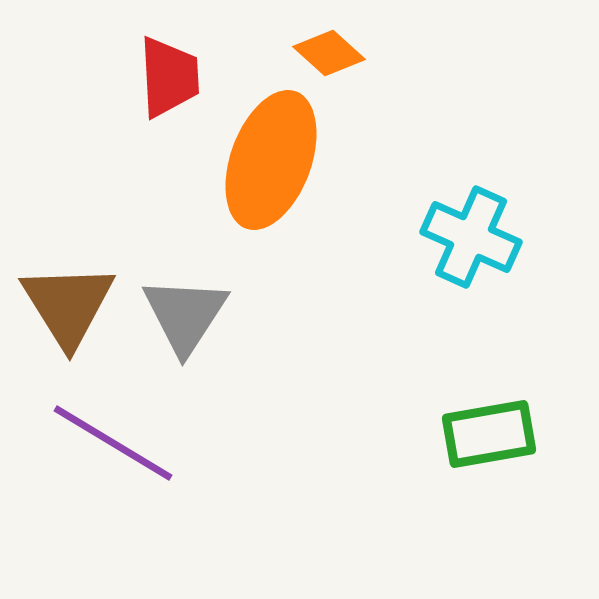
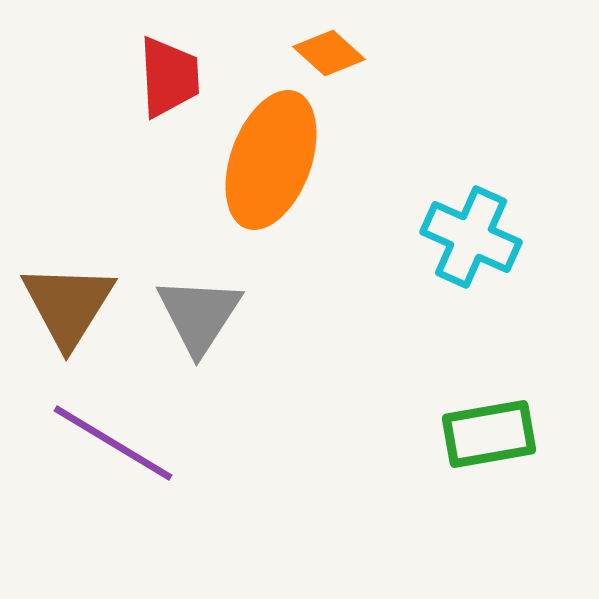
brown triangle: rotated 4 degrees clockwise
gray triangle: moved 14 px right
